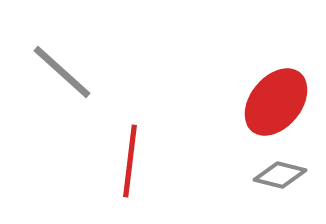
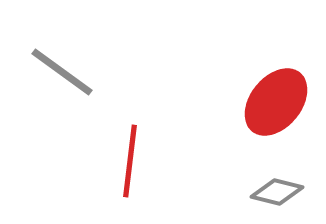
gray line: rotated 6 degrees counterclockwise
gray diamond: moved 3 px left, 17 px down
